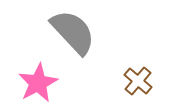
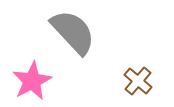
pink star: moved 6 px left, 2 px up
